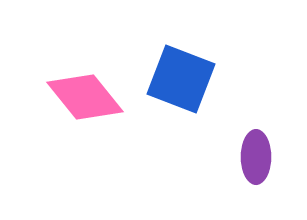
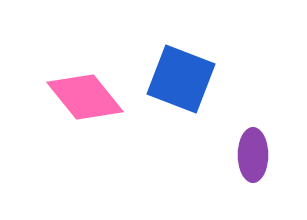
purple ellipse: moved 3 px left, 2 px up
